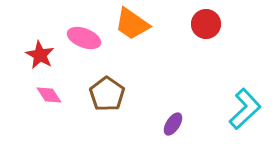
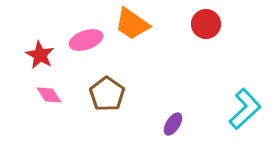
pink ellipse: moved 2 px right, 2 px down; rotated 40 degrees counterclockwise
